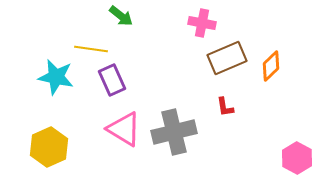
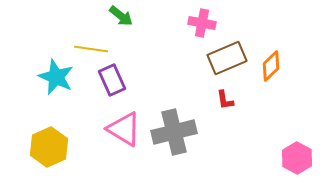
cyan star: rotated 12 degrees clockwise
red L-shape: moved 7 px up
